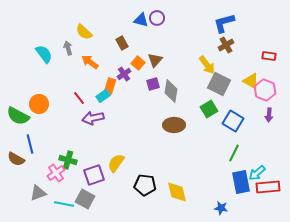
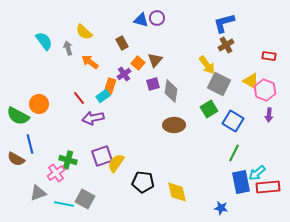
cyan semicircle at (44, 54): moved 13 px up
purple square at (94, 175): moved 8 px right, 19 px up
black pentagon at (145, 185): moved 2 px left, 3 px up
